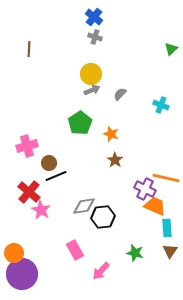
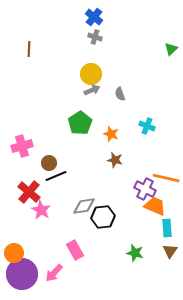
gray semicircle: rotated 64 degrees counterclockwise
cyan cross: moved 14 px left, 21 px down
pink cross: moved 5 px left
brown star: rotated 21 degrees counterclockwise
pink arrow: moved 47 px left, 2 px down
